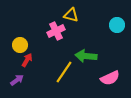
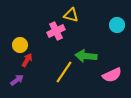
pink semicircle: moved 2 px right, 3 px up
